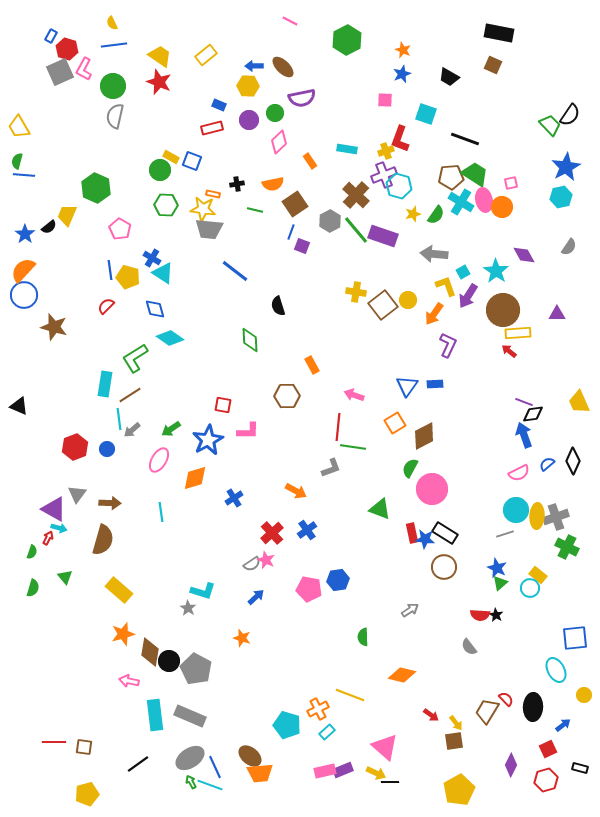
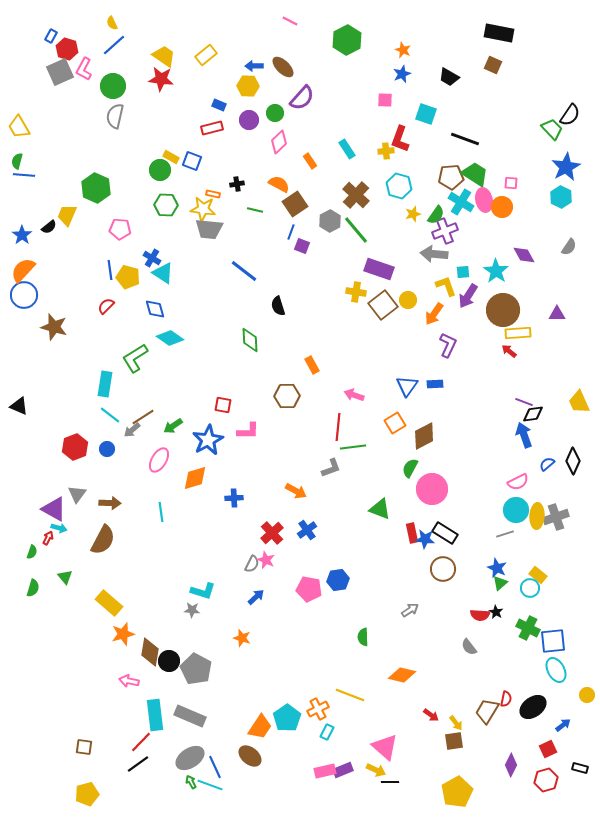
blue line at (114, 45): rotated 35 degrees counterclockwise
yellow trapezoid at (160, 56): moved 4 px right
red star at (159, 82): moved 2 px right, 3 px up; rotated 15 degrees counterclockwise
purple semicircle at (302, 98): rotated 36 degrees counterclockwise
green trapezoid at (550, 125): moved 2 px right, 4 px down
cyan rectangle at (347, 149): rotated 48 degrees clockwise
yellow cross at (386, 151): rotated 14 degrees clockwise
purple cross at (384, 175): moved 61 px right, 56 px down
pink square at (511, 183): rotated 16 degrees clockwise
orange semicircle at (273, 184): moved 6 px right; rotated 140 degrees counterclockwise
cyan hexagon at (561, 197): rotated 20 degrees counterclockwise
pink pentagon at (120, 229): rotated 25 degrees counterclockwise
blue star at (25, 234): moved 3 px left, 1 px down
purple rectangle at (383, 236): moved 4 px left, 33 px down
blue line at (235, 271): moved 9 px right
cyan square at (463, 272): rotated 24 degrees clockwise
brown line at (130, 395): moved 13 px right, 22 px down
cyan line at (119, 419): moved 9 px left, 4 px up; rotated 45 degrees counterclockwise
green arrow at (171, 429): moved 2 px right, 3 px up
green line at (353, 447): rotated 15 degrees counterclockwise
pink semicircle at (519, 473): moved 1 px left, 9 px down
blue cross at (234, 498): rotated 30 degrees clockwise
brown semicircle at (103, 540): rotated 12 degrees clockwise
green cross at (567, 547): moved 39 px left, 81 px down
gray semicircle at (252, 564): rotated 30 degrees counterclockwise
brown circle at (444, 567): moved 1 px left, 2 px down
yellow rectangle at (119, 590): moved 10 px left, 13 px down
gray star at (188, 608): moved 4 px right, 2 px down; rotated 28 degrees counterclockwise
black star at (496, 615): moved 3 px up
blue square at (575, 638): moved 22 px left, 3 px down
yellow circle at (584, 695): moved 3 px right
red semicircle at (506, 699): rotated 56 degrees clockwise
black ellipse at (533, 707): rotated 52 degrees clockwise
cyan pentagon at (287, 725): moved 7 px up; rotated 20 degrees clockwise
cyan rectangle at (327, 732): rotated 21 degrees counterclockwise
red line at (54, 742): moved 87 px right; rotated 45 degrees counterclockwise
orange trapezoid at (260, 773): moved 46 px up; rotated 52 degrees counterclockwise
yellow arrow at (376, 773): moved 3 px up
yellow pentagon at (459, 790): moved 2 px left, 2 px down
